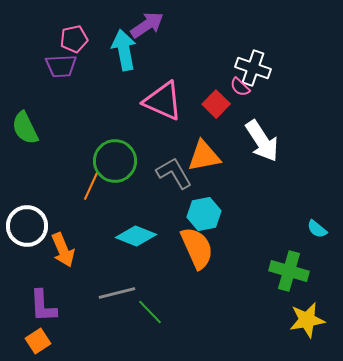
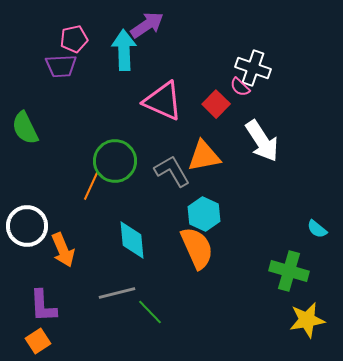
cyan arrow: rotated 9 degrees clockwise
gray L-shape: moved 2 px left, 2 px up
cyan hexagon: rotated 24 degrees counterclockwise
cyan diamond: moved 4 px left, 4 px down; rotated 63 degrees clockwise
